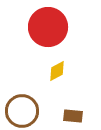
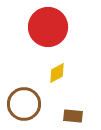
yellow diamond: moved 2 px down
brown circle: moved 2 px right, 7 px up
